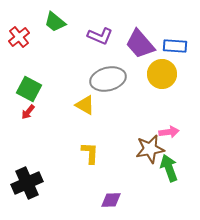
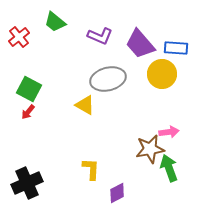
blue rectangle: moved 1 px right, 2 px down
yellow L-shape: moved 1 px right, 16 px down
purple diamond: moved 6 px right, 7 px up; rotated 25 degrees counterclockwise
